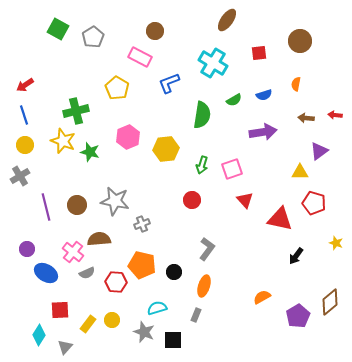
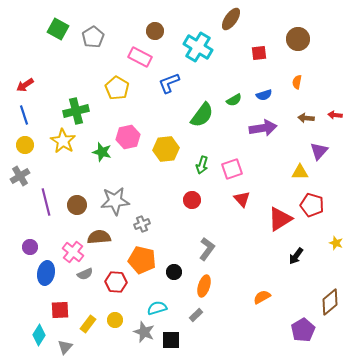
brown ellipse at (227, 20): moved 4 px right, 1 px up
brown circle at (300, 41): moved 2 px left, 2 px up
cyan cross at (213, 63): moved 15 px left, 16 px up
orange semicircle at (296, 84): moved 1 px right, 2 px up
green semicircle at (202, 115): rotated 28 degrees clockwise
purple arrow at (263, 132): moved 4 px up
pink hexagon at (128, 137): rotated 10 degrees clockwise
yellow star at (63, 141): rotated 10 degrees clockwise
purple triangle at (319, 151): rotated 12 degrees counterclockwise
green star at (90, 152): moved 12 px right
red triangle at (245, 200): moved 3 px left, 1 px up
gray star at (115, 201): rotated 16 degrees counterclockwise
red pentagon at (314, 203): moved 2 px left, 2 px down
purple line at (46, 207): moved 5 px up
red triangle at (280, 219): rotated 44 degrees counterclockwise
brown semicircle at (99, 239): moved 2 px up
purple circle at (27, 249): moved 3 px right, 2 px up
orange pentagon at (142, 265): moved 5 px up
blue ellipse at (46, 273): rotated 70 degrees clockwise
gray semicircle at (87, 273): moved 2 px left, 1 px down
gray rectangle at (196, 315): rotated 24 degrees clockwise
purple pentagon at (298, 316): moved 5 px right, 14 px down
yellow circle at (112, 320): moved 3 px right
black square at (173, 340): moved 2 px left
